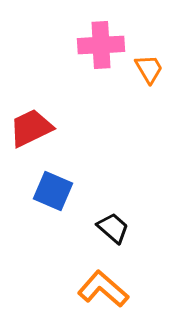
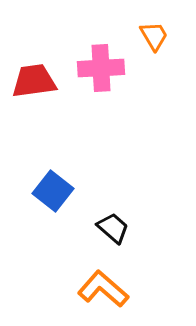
pink cross: moved 23 px down
orange trapezoid: moved 5 px right, 33 px up
red trapezoid: moved 3 px right, 47 px up; rotated 18 degrees clockwise
blue square: rotated 15 degrees clockwise
